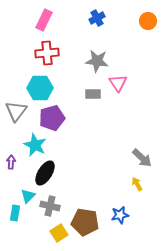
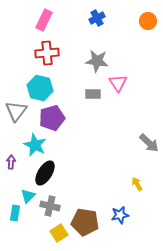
cyan hexagon: rotated 15 degrees clockwise
gray arrow: moved 7 px right, 15 px up
